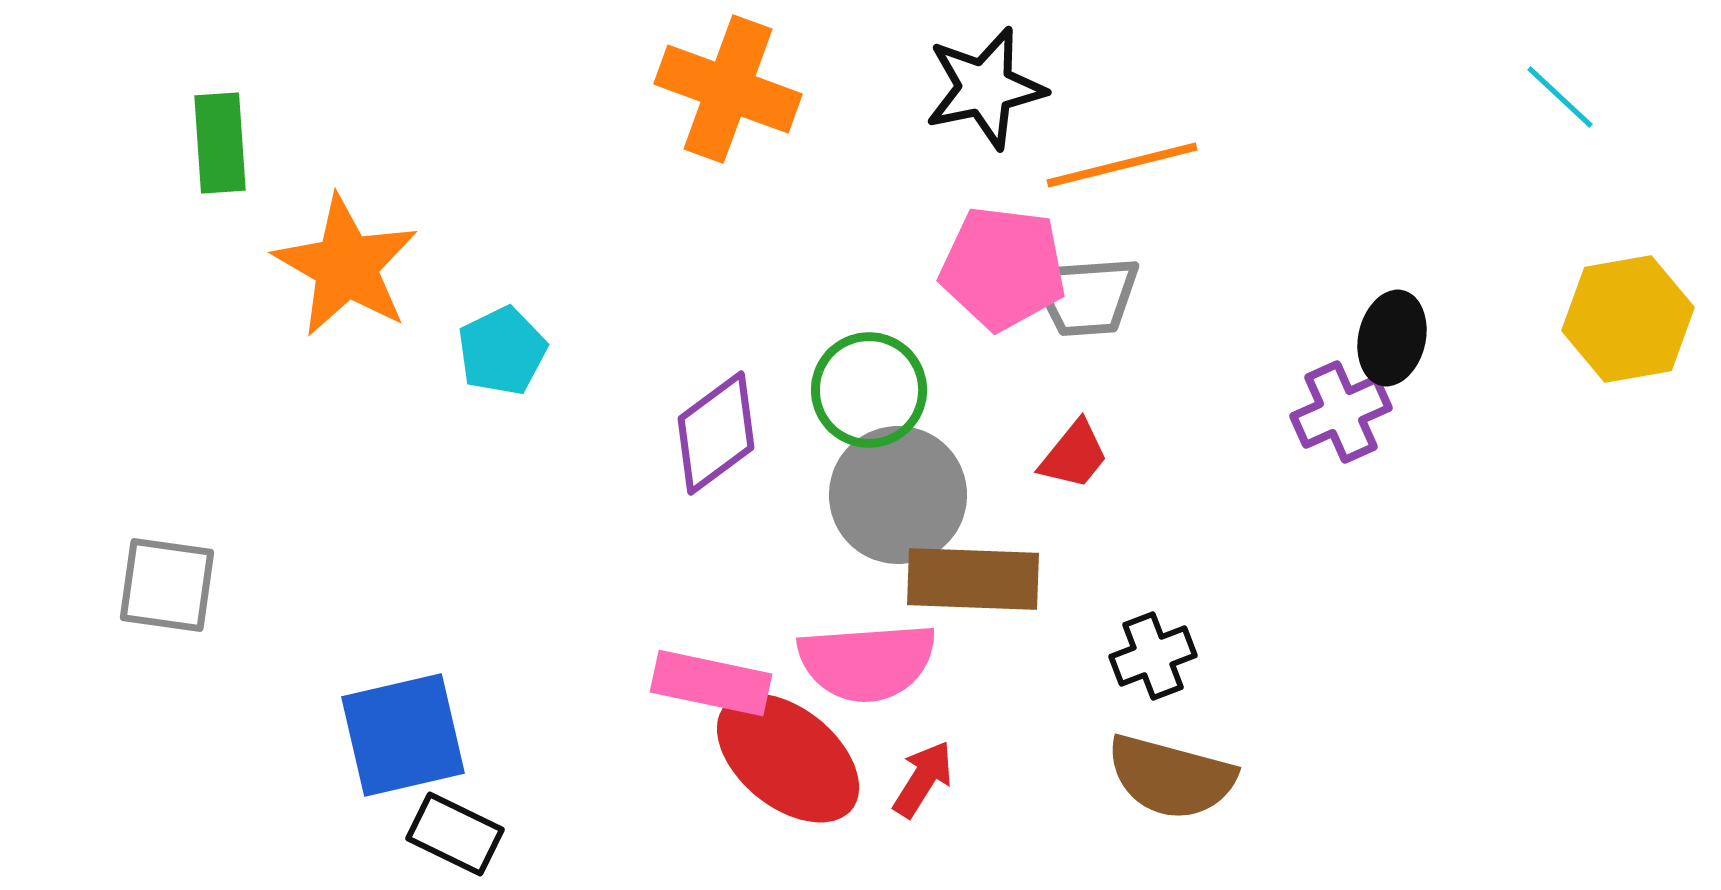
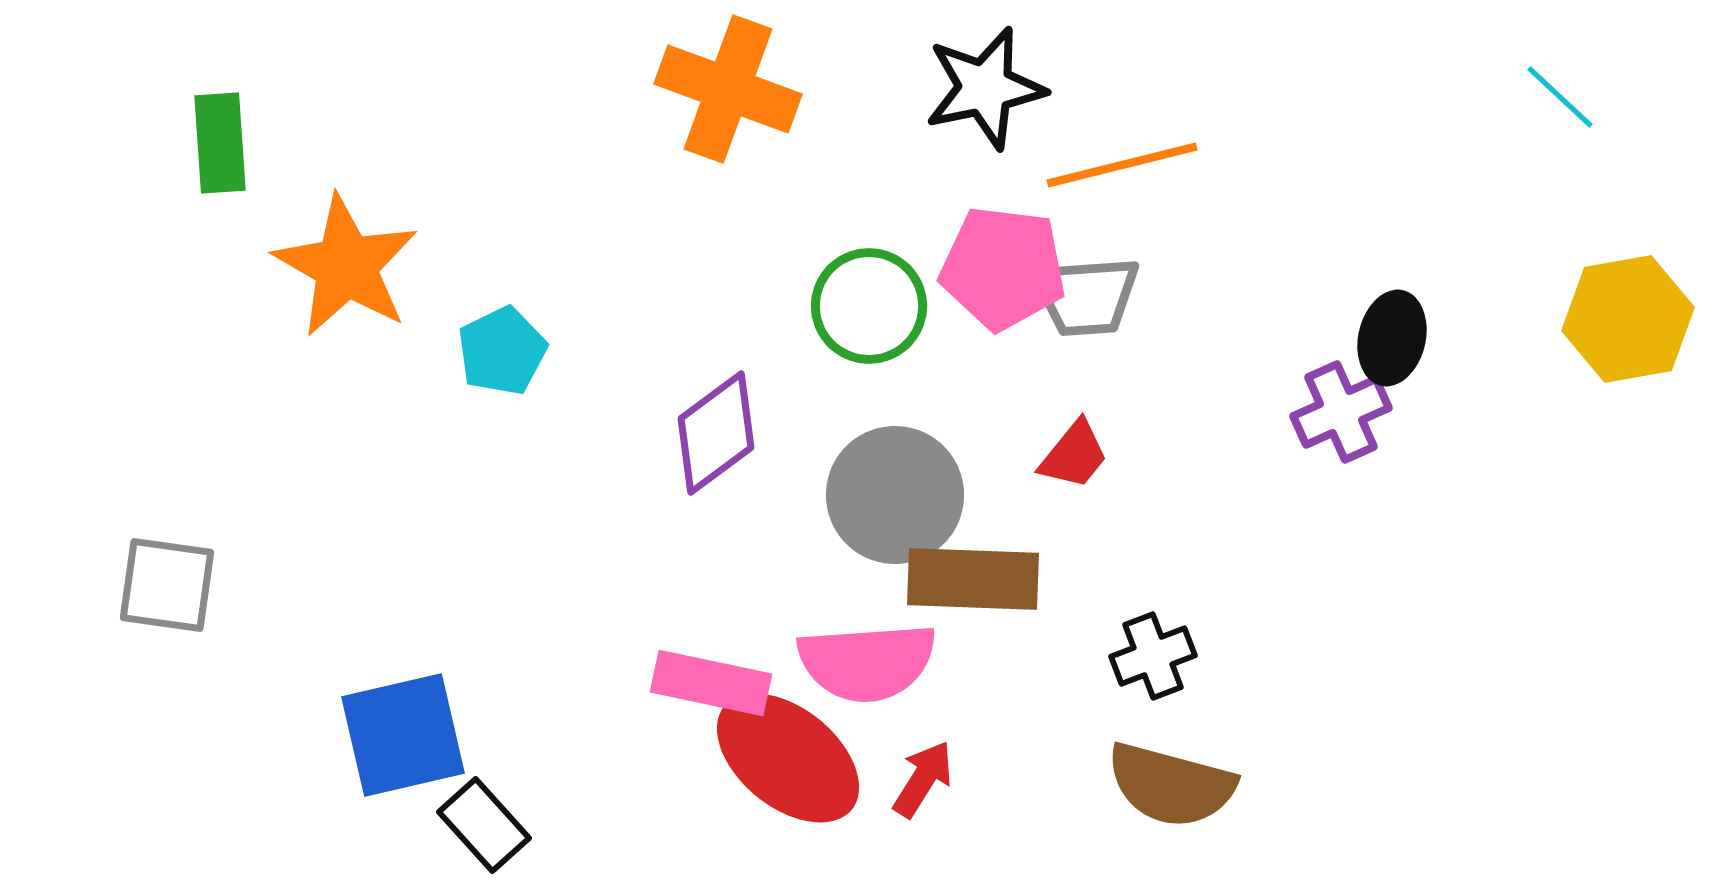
green circle: moved 84 px up
gray circle: moved 3 px left
brown semicircle: moved 8 px down
black rectangle: moved 29 px right, 9 px up; rotated 22 degrees clockwise
